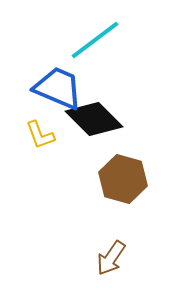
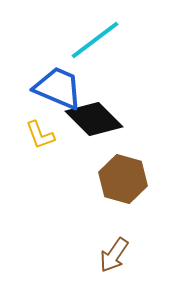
brown arrow: moved 3 px right, 3 px up
